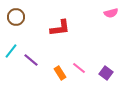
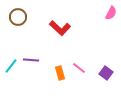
pink semicircle: rotated 48 degrees counterclockwise
brown circle: moved 2 px right
red L-shape: rotated 50 degrees clockwise
cyan line: moved 15 px down
purple line: rotated 35 degrees counterclockwise
orange rectangle: rotated 16 degrees clockwise
